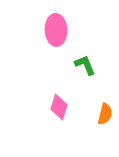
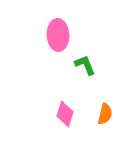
pink ellipse: moved 2 px right, 5 px down
pink diamond: moved 6 px right, 7 px down
